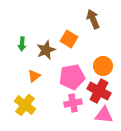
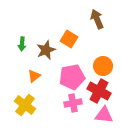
brown arrow: moved 4 px right
